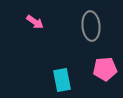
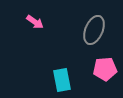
gray ellipse: moved 3 px right, 4 px down; rotated 28 degrees clockwise
